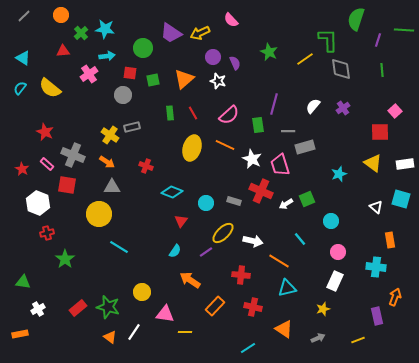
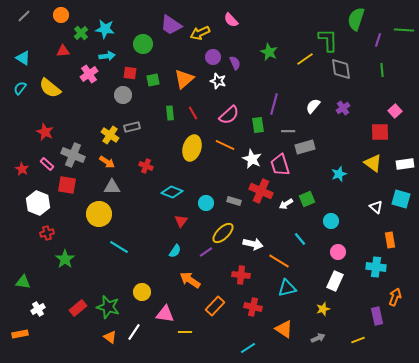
purple trapezoid at (171, 33): moved 8 px up
green circle at (143, 48): moved 4 px up
white arrow at (253, 241): moved 3 px down
